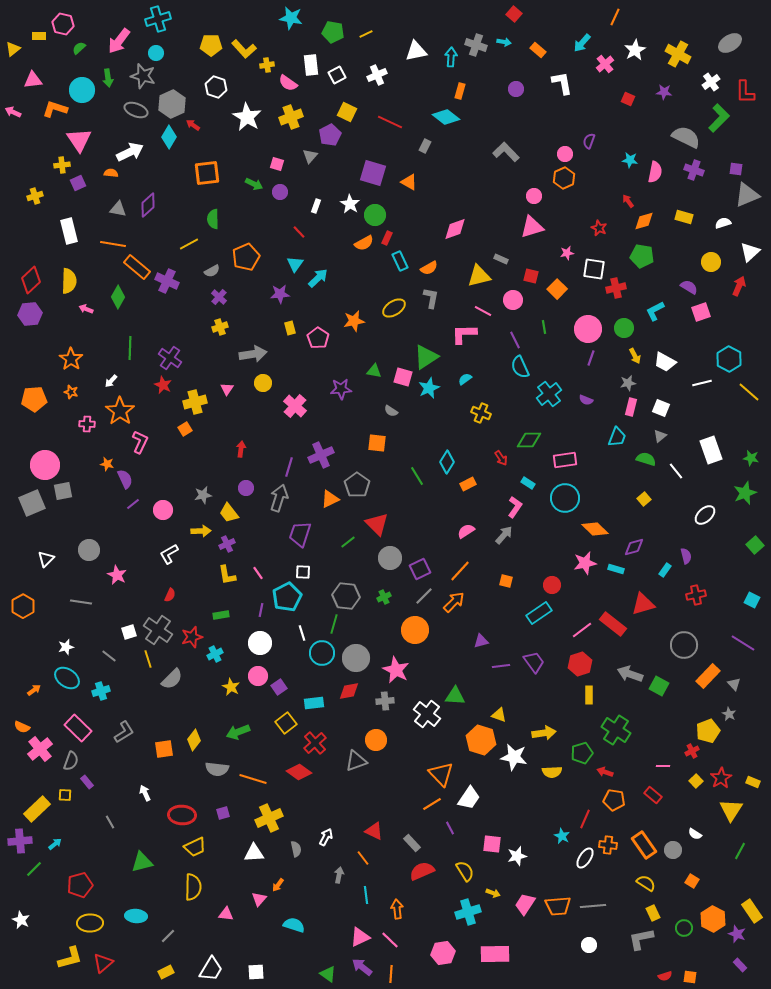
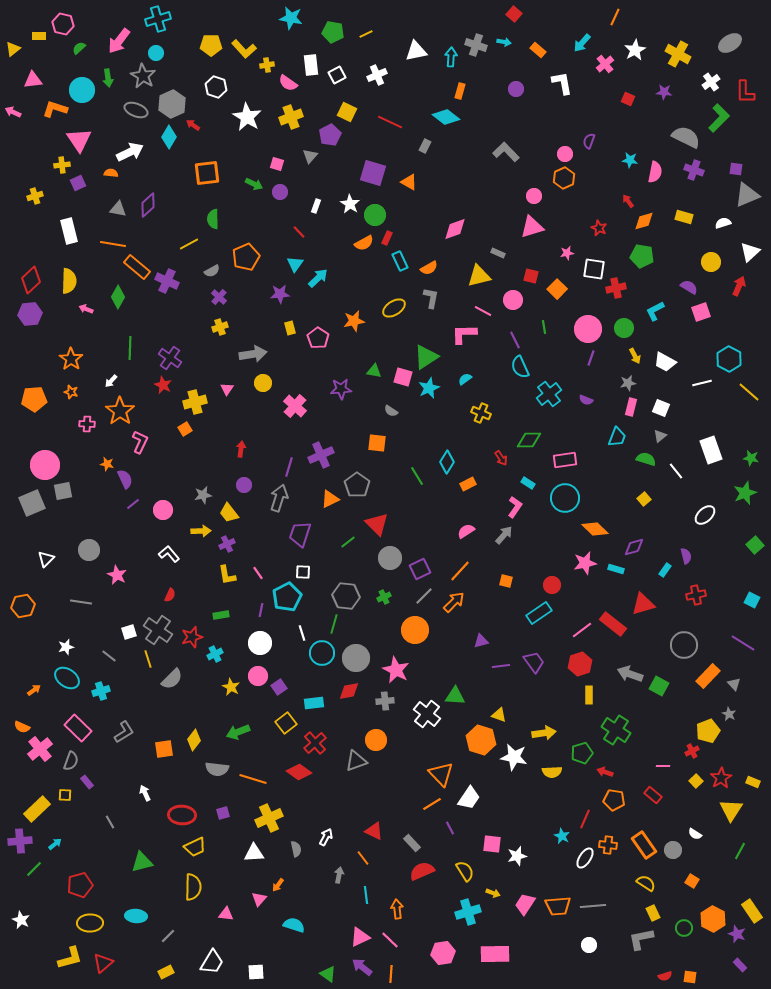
gray star at (143, 76): rotated 15 degrees clockwise
gray rectangle at (501, 259): moved 3 px left, 6 px up
purple circle at (246, 488): moved 2 px left, 3 px up
white L-shape at (169, 554): rotated 80 degrees clockwise
orange hexagon at (23, 606): rotated 20 degrees clockwise
white trapezoid at (211, 969): moved 1 px right, 7 px up
